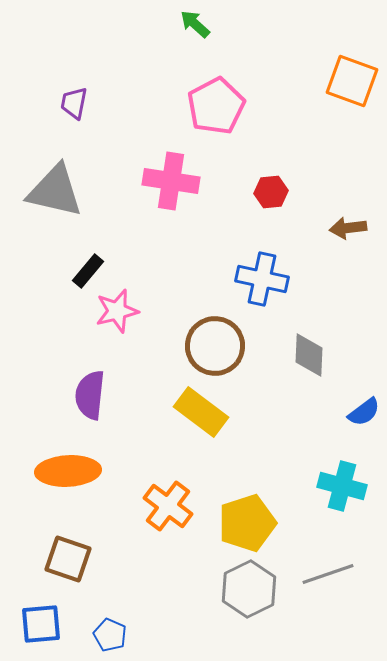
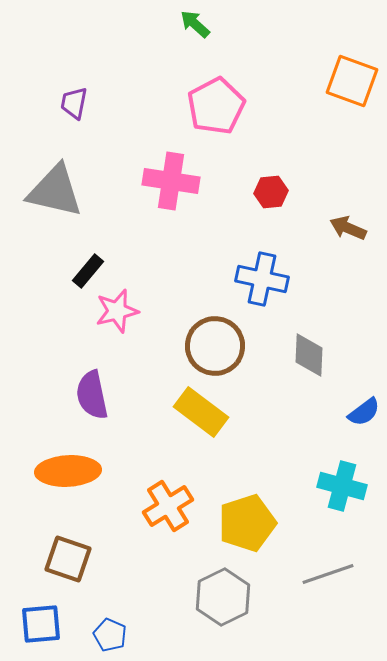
brown arrow: rotated 30 degrees clockwise
purple semicircle: moved 2 px right; rotated 18 degrees counterclockwise
orange cross: rotated 21 degrees clockwise
gray hexagon: moved 26 px left, 8 px down
